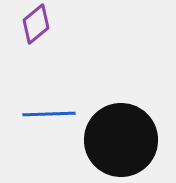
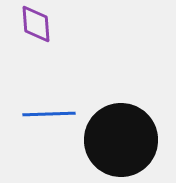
purple diamond: rotated 54 degrees counterclockwise
